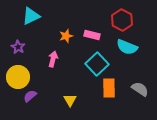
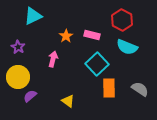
cyan triangle: moved 2 px right
orange star: rotated 16 degrees counterclockwise
yellow triangle: moved 2 px left, 1 px down; rotated 24 degrees counterclockwise
